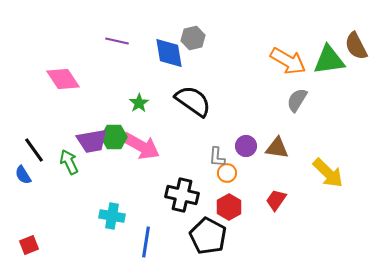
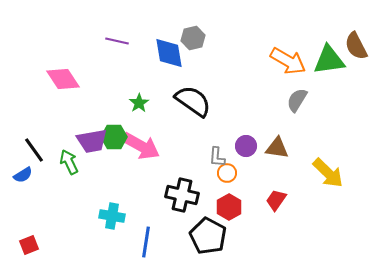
blue semicircle: rotated 90 degrees counterclockwise
